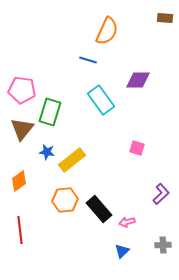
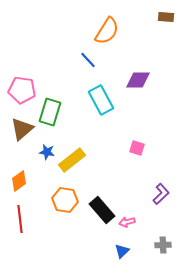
brown rectangle: moved 1 px right, 1 px up
orange semicircle: rotated 8 degrees clockwise
blue line: rotated 30 degrees clockwise
cyan rectangle: rotated 8 degrees clockwise
brown triangle: rotated 10 degrees clockwise
orange hexagon: rotated 15 degrees clockwise
black rectangle: moved 3 px right, 1 px down
red line: moved 11 px up
